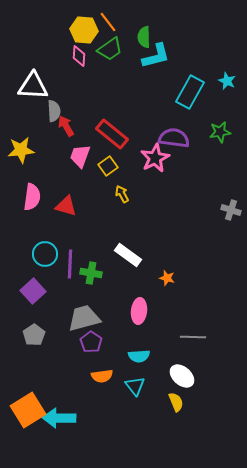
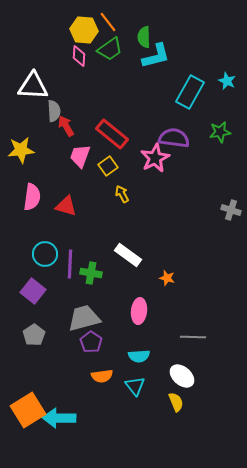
purple square: rotated 10 degrees counterclockwise
